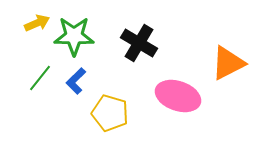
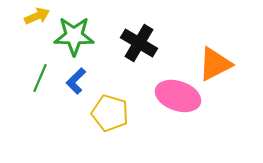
yellow arrow: moved 7 px up
orange triangle: moved 13 px left, 1 px down
green line: rotated 16 degrees counterclockwise
